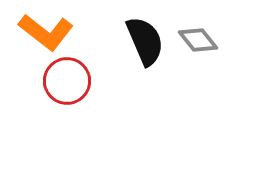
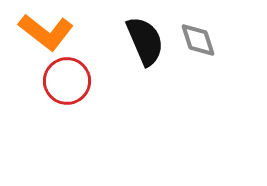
gray diamond: rotated 21 degrees clockwise
